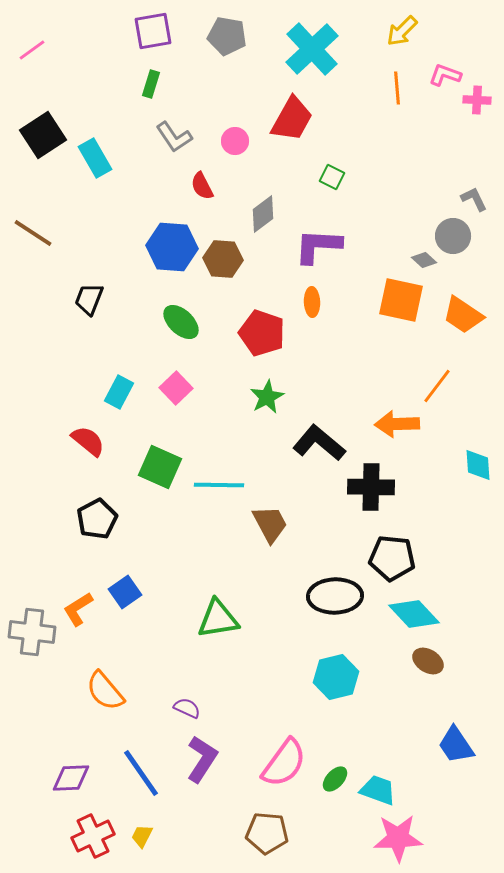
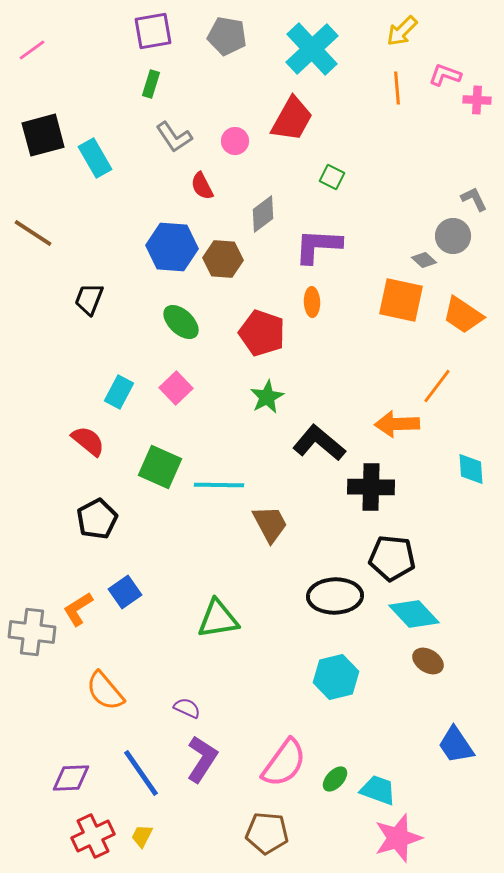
black square at (43, 135): rotated 18 degrees clockwise
cyan diamond at (478, 465): moved 7 px left, 4 px down
pink star at (398, 838): rotated 15 degrees counterclockwise
